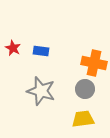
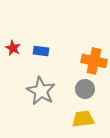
orange cross: moved 2 px up
gray star: rotated 12 degrees clockwise
